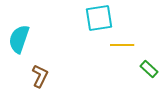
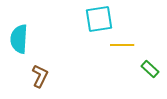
cyan square: moved 1 px down
cyan semicircle: rotated 16 degrees counterclockwise
green rectangle: moved 1 px right
